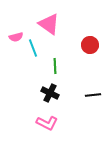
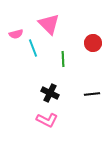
pink triangle: rotated 10 degrees clockwise
pink semicircle: moved 3 px up
red circle: moved 3 px right, 2 px up
green line: moved 8 px right, 7 px up
black line: moved 1 px left, 1 px up
pink L-shape: moved 3 px up
